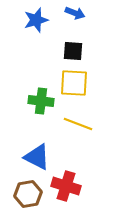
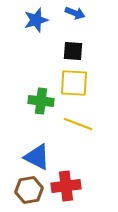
red cross: rotated 24 degrees counterclockwise
brown hexagon: moved 1 px right, 4 px up
